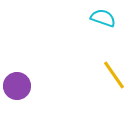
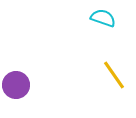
purple circle: moved 1 px left, 1 px up
